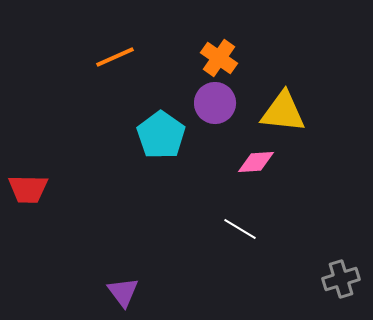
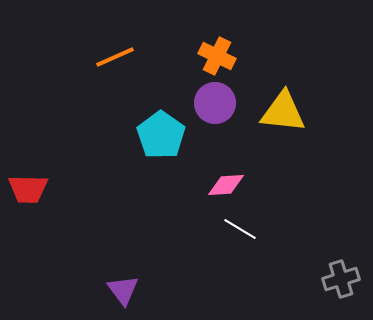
orange cross: moved 2 px left, 2 px up; rotated 9 degrees counterclockwise
pink diamond: moved 30 px left, 23 px down
purple triangle: moved 2 px up
